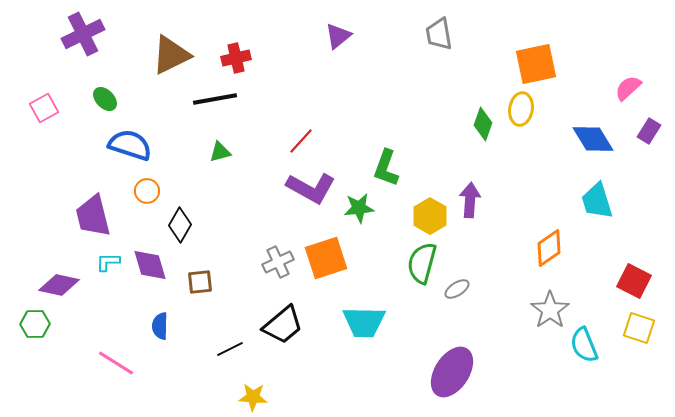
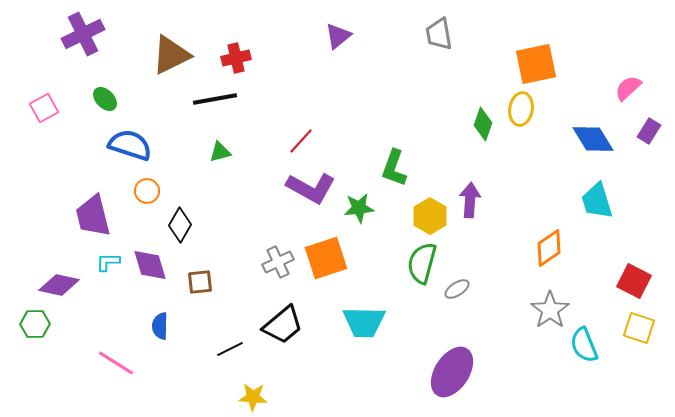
green L-shape at (386, 168): moved 8 px right
